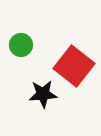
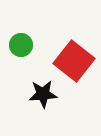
red square: moved 5 px up
